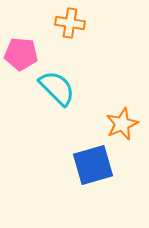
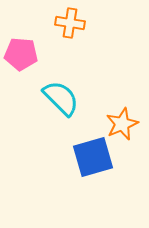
cyan semicircle: moved 4 px right, 10 px down
blue square: moved 8 px up
